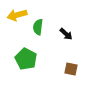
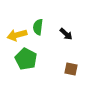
yellow arrow: moved 20 px down
